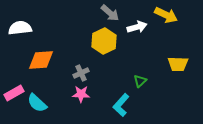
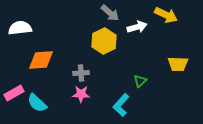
gray cross: rotated 21 degrees clockwise
